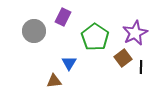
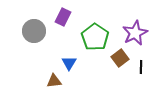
brown square: moved 3 px left
